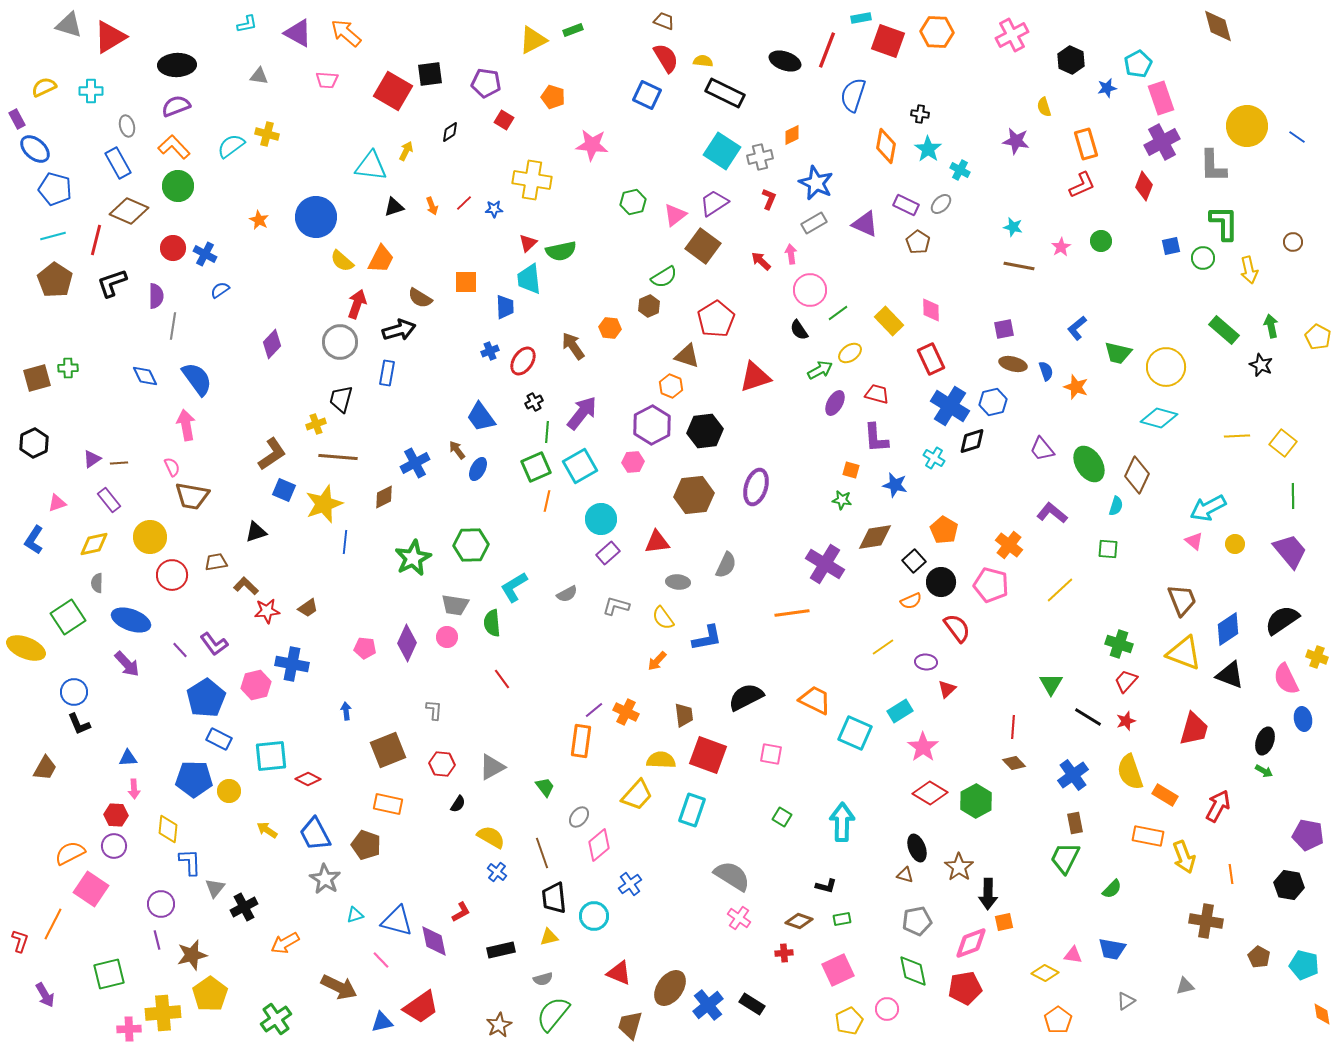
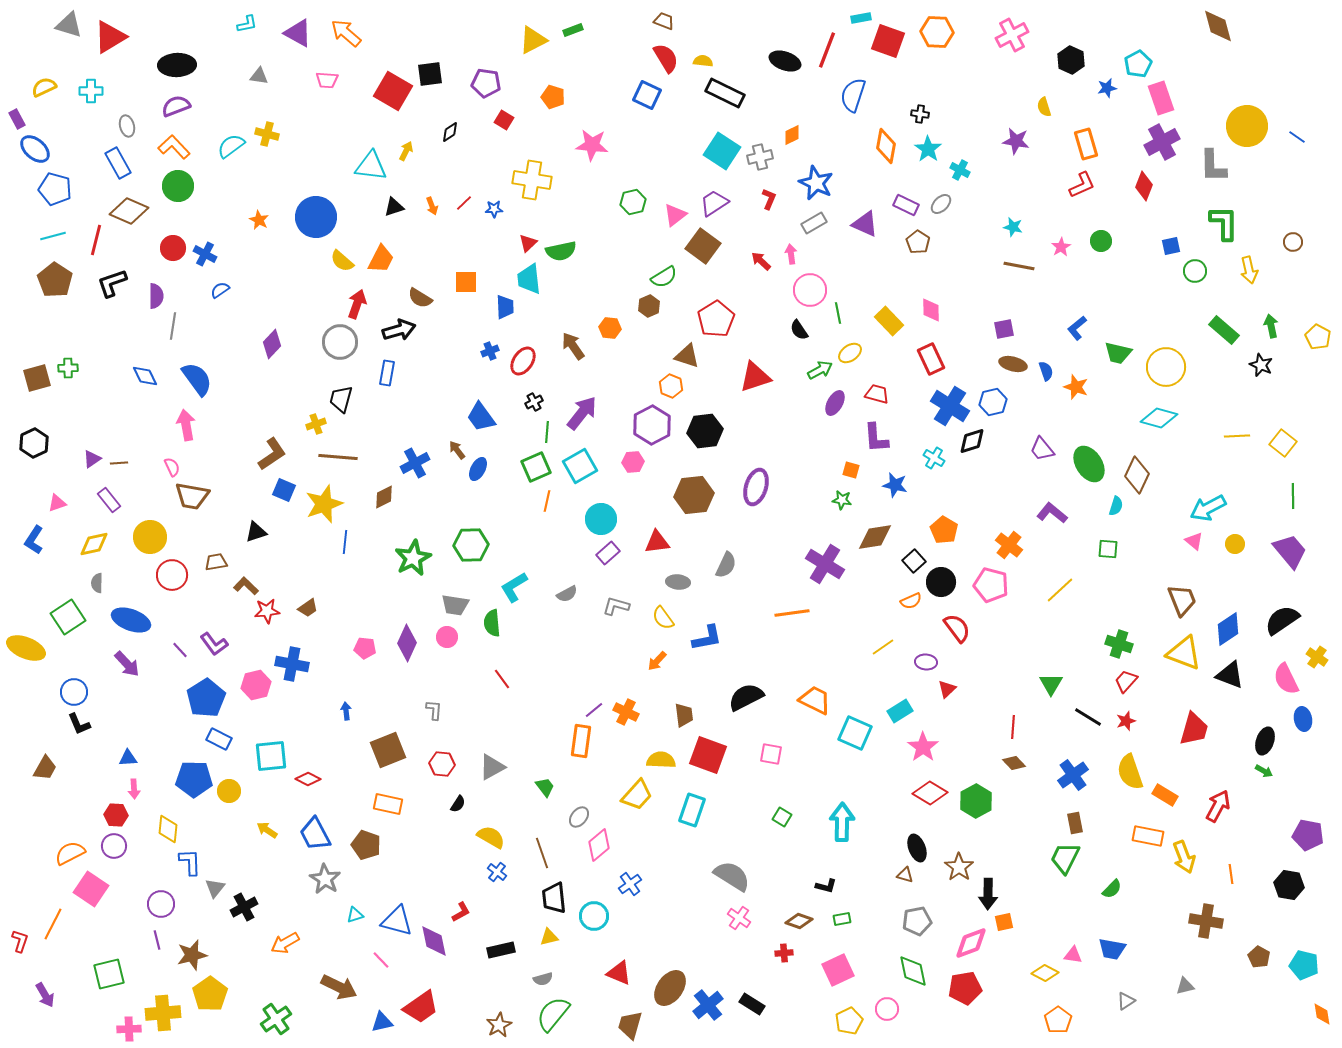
green circle at (1203, 258): moved 8 px left, 13 px down
green line at (838, 313): rotated 65 degrees counterclockwise
yellow cross at (1317, 657): rotated 15 degrees clockwise
